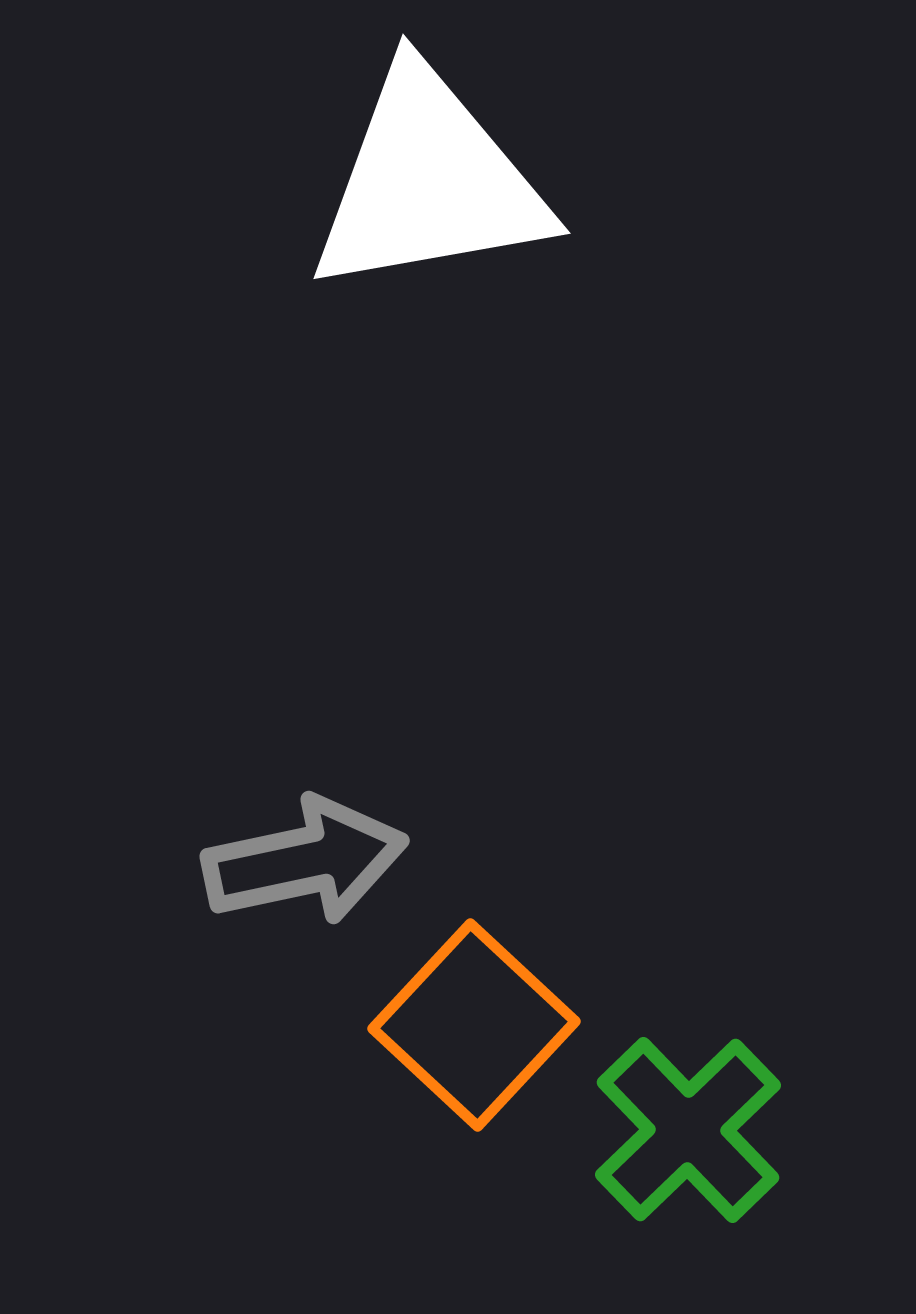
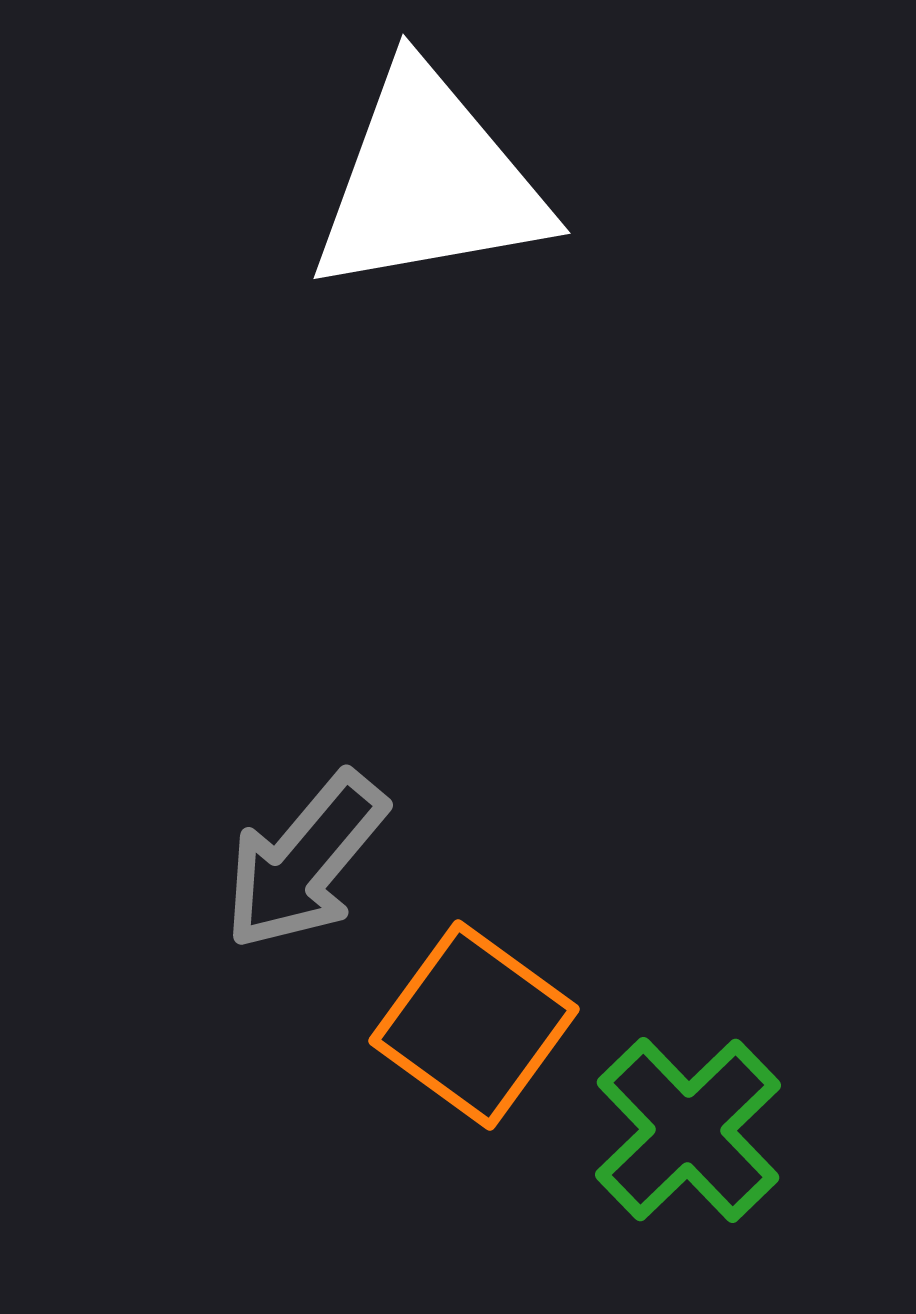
gray arrow: rotated 142 degrees clockwise
orange square: rotated 7 degrees counterclockwise
